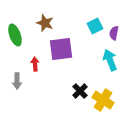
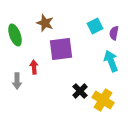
cyan arrow: moved 1 px right, 1 px down
red arrow: moved 1 px left, 3 px down
